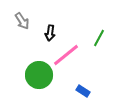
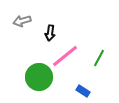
gray arrow: rotated 108 degrees clockwise
green line: moved 20 px down
pink line: moved 1 px left, 1 px down
green circle: moved 2 px down
